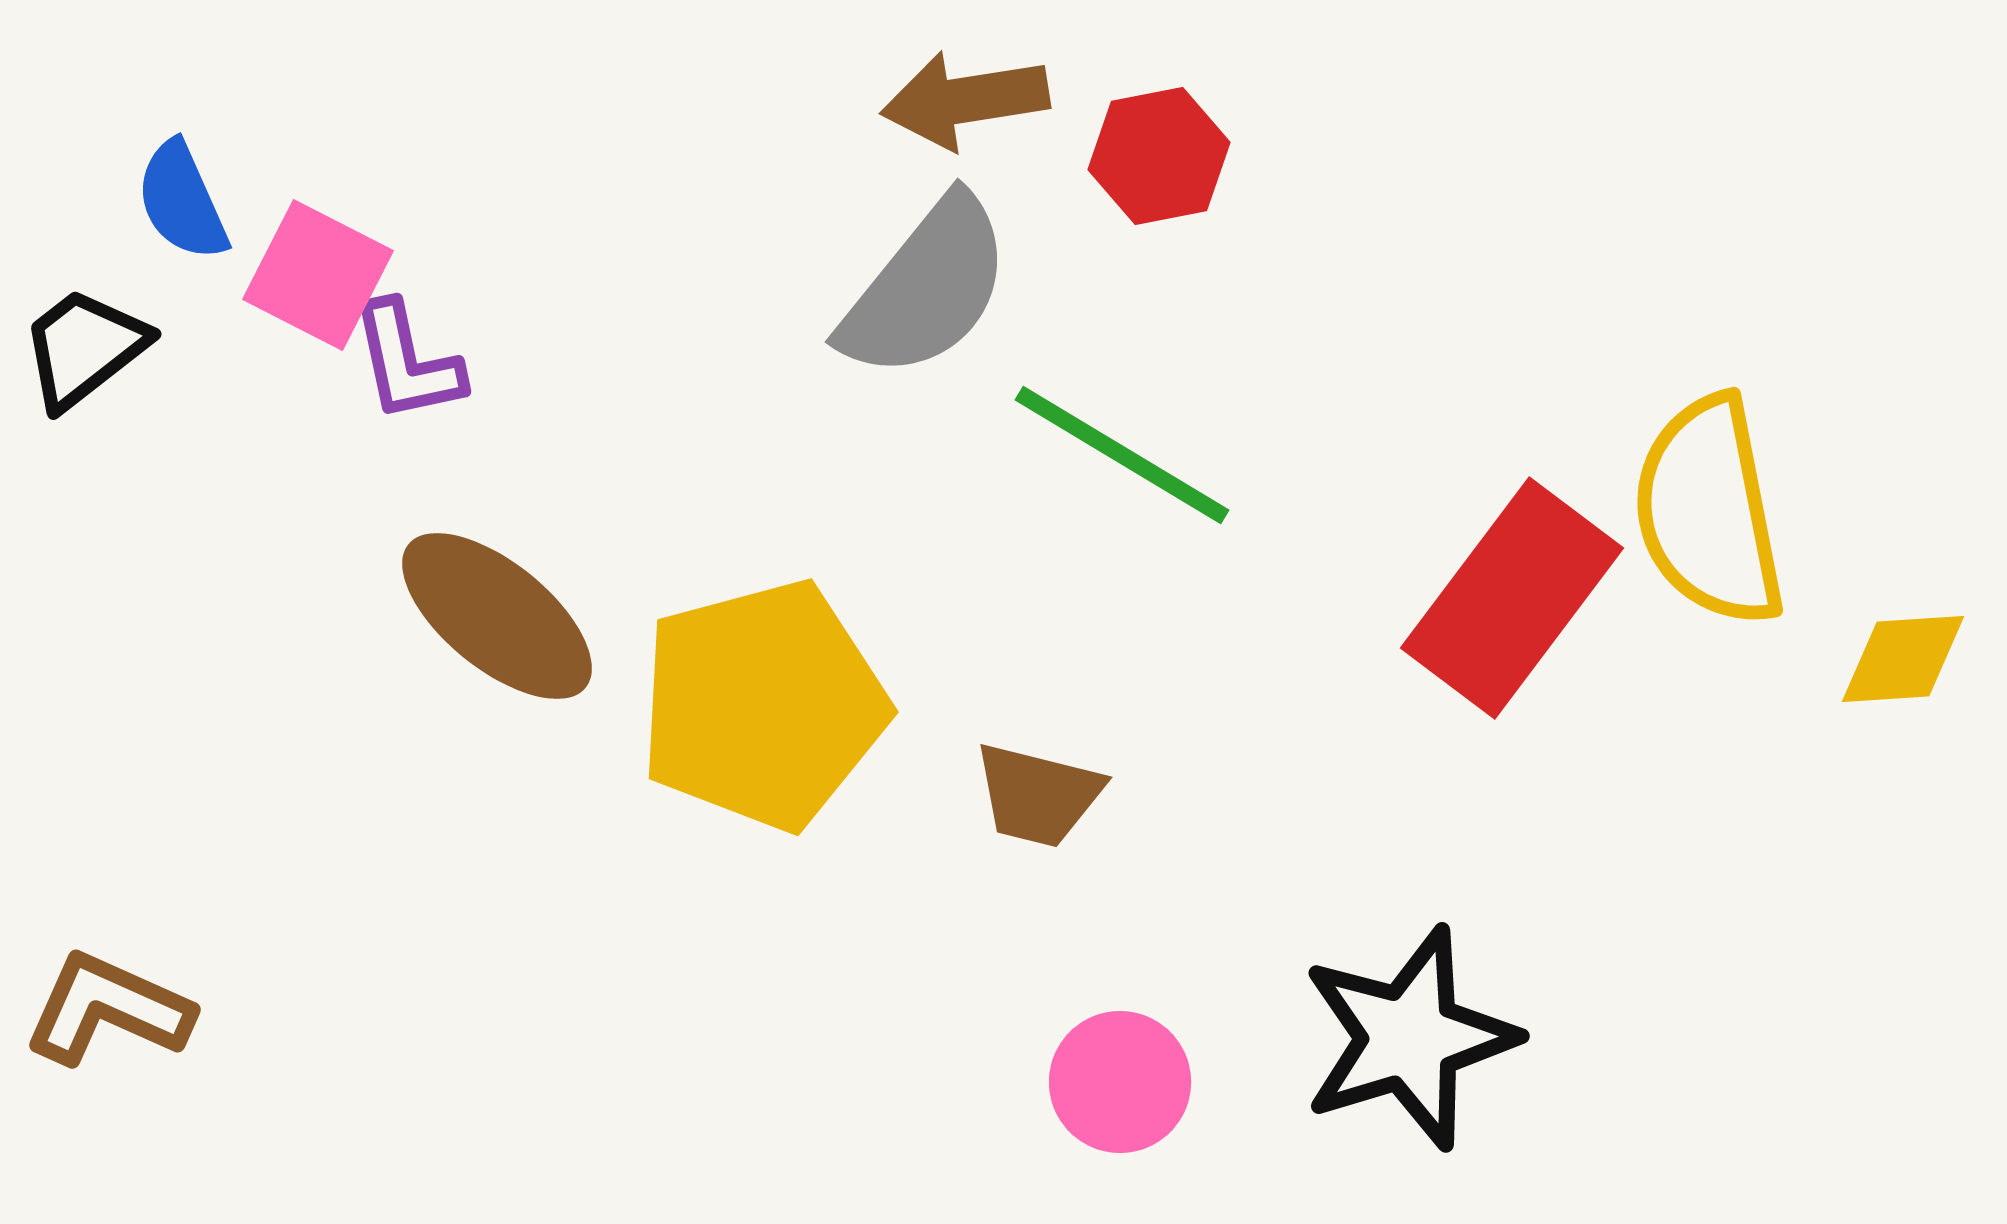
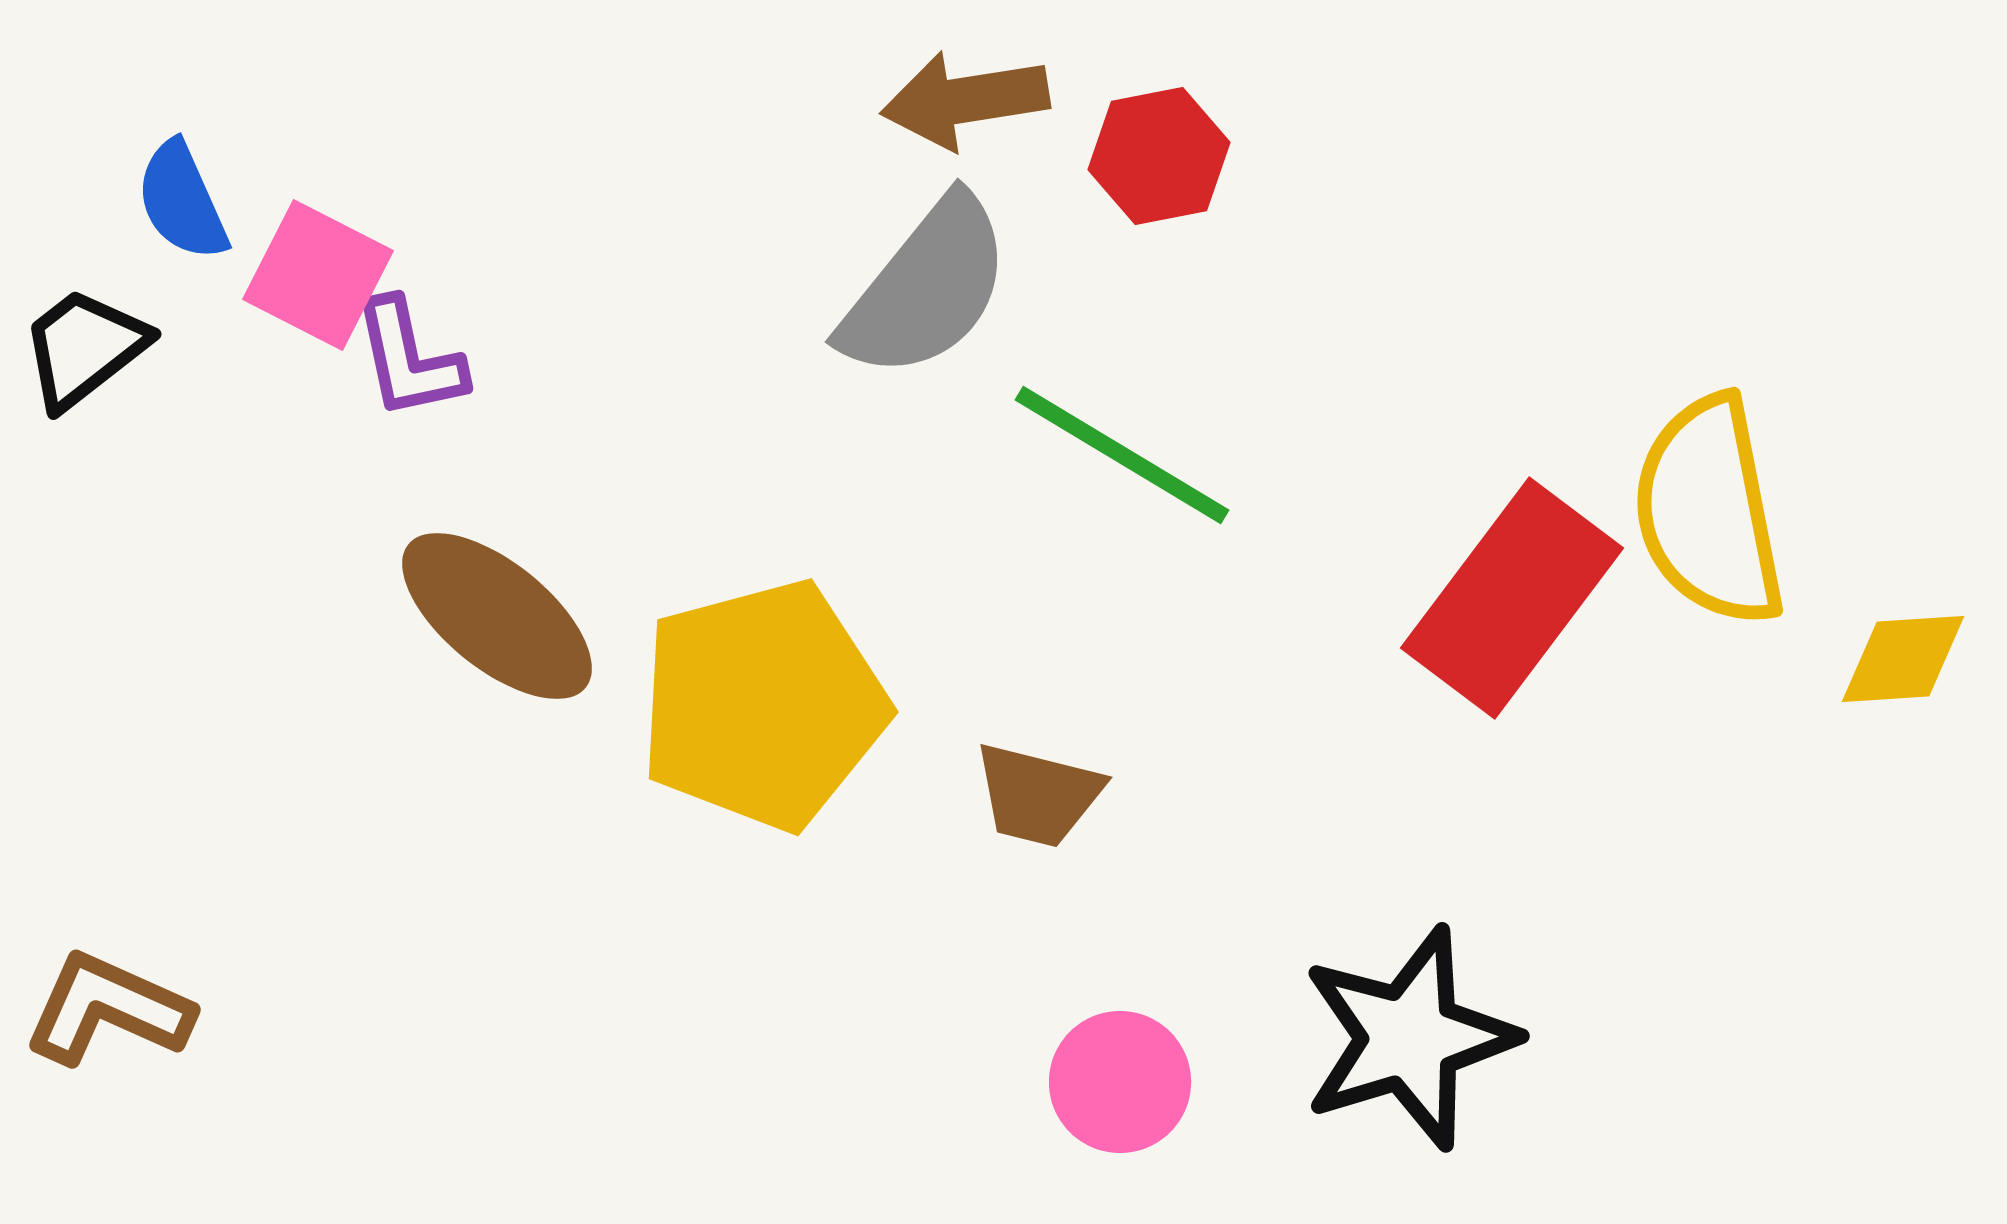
purple L-shape: moved 2 px right, 3 px up
